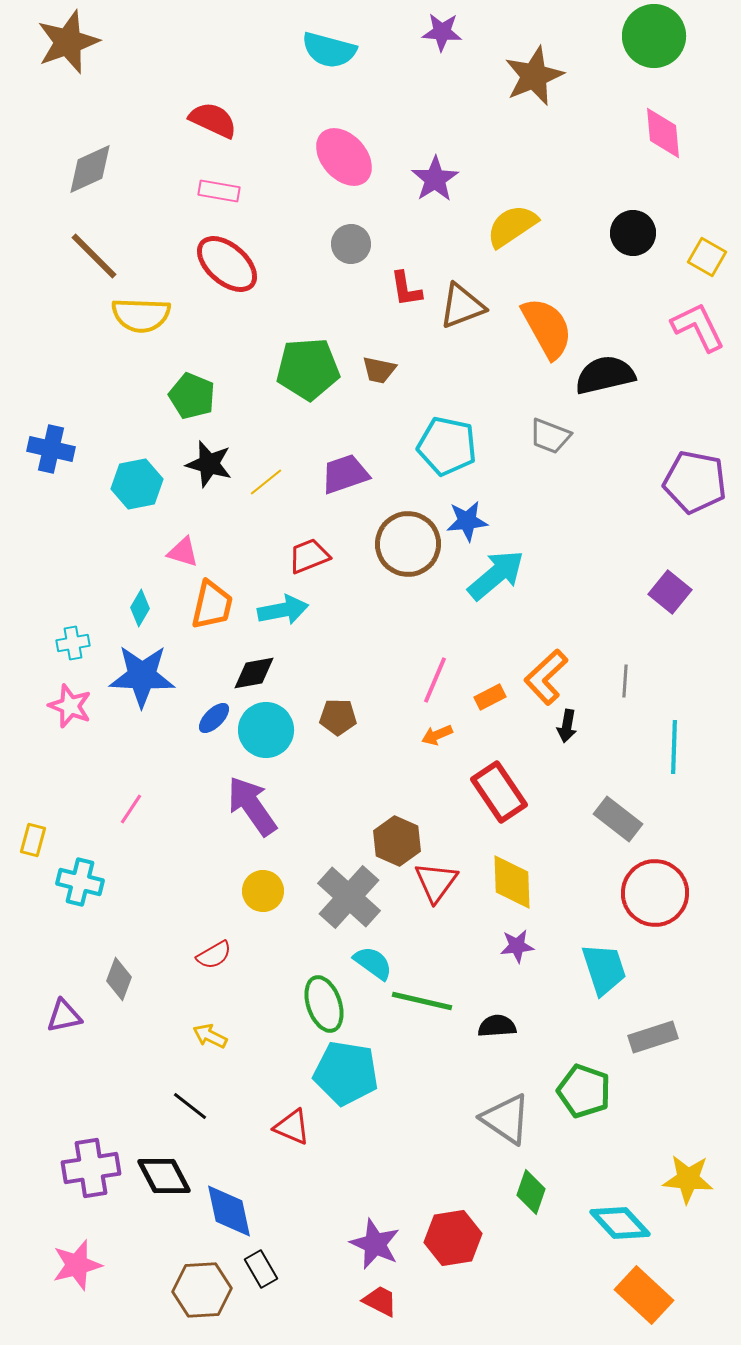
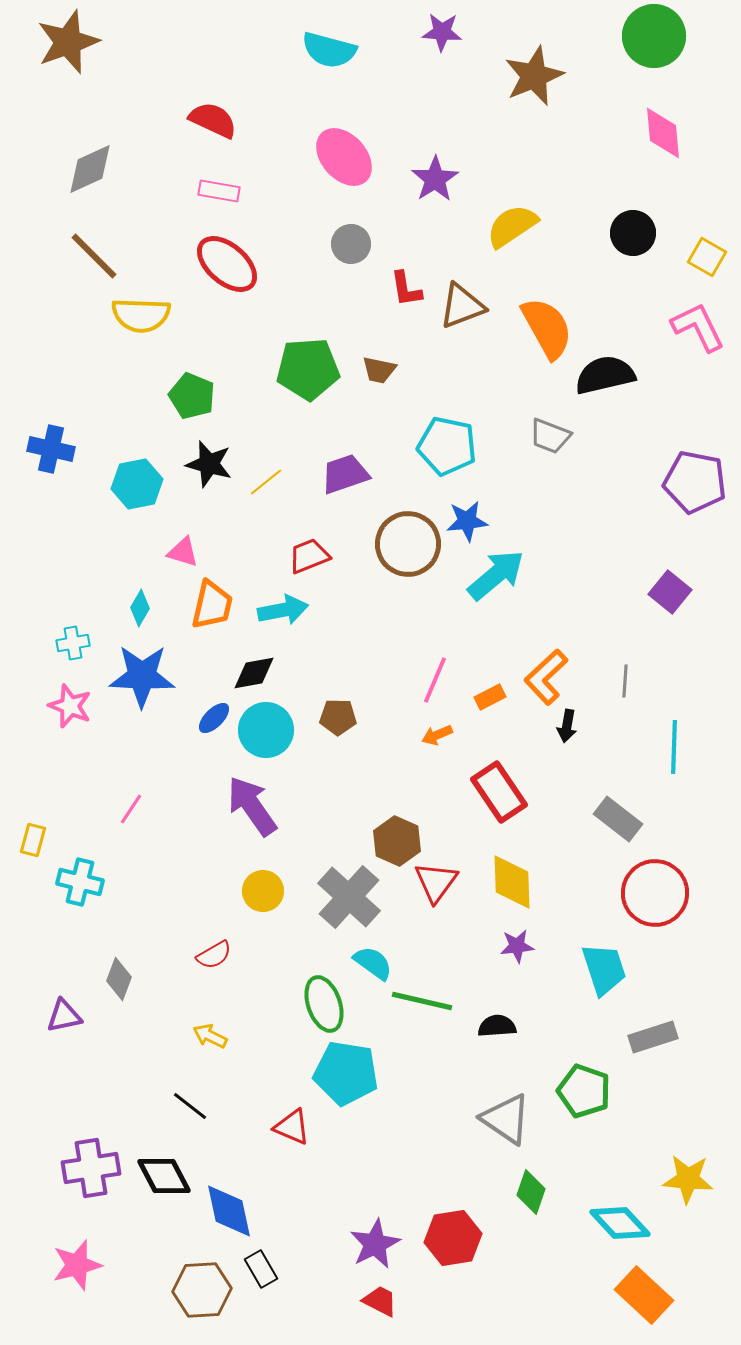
purple star at (375, 1244): rotated 21 degrees clockwise
